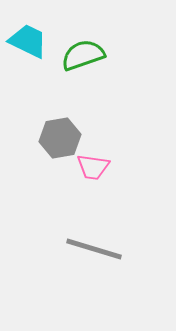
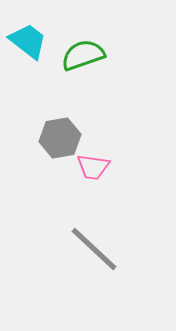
cyan trapezoid: rotated 12 degrees clockwise
gray line: rotated 26 degrees clockwise
